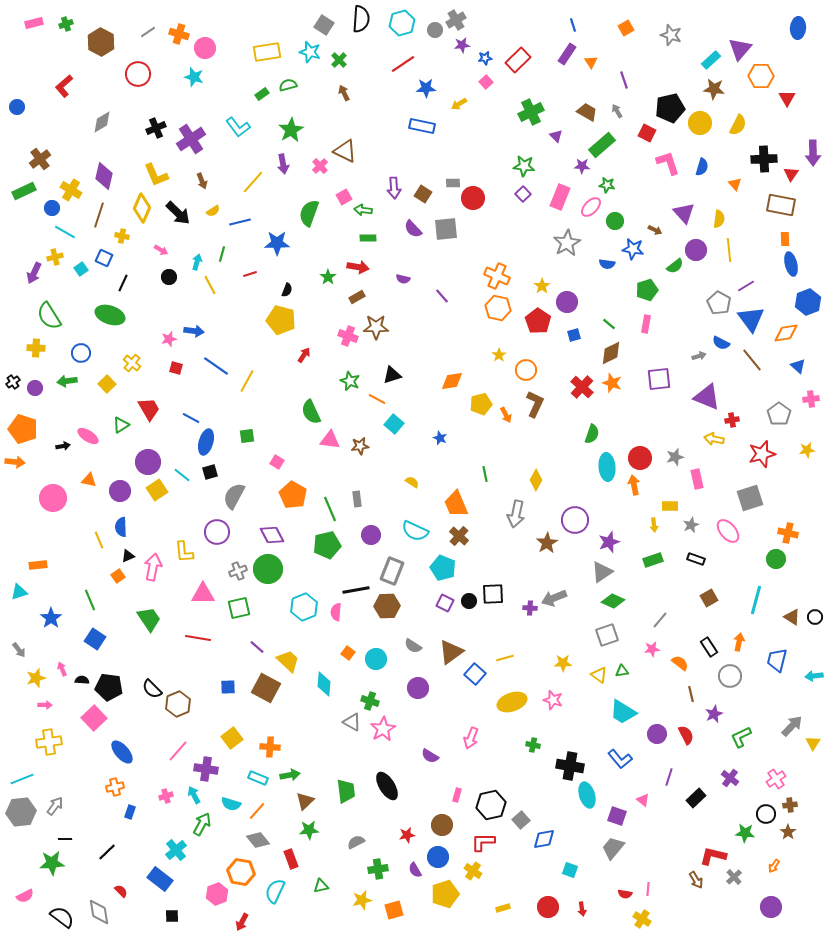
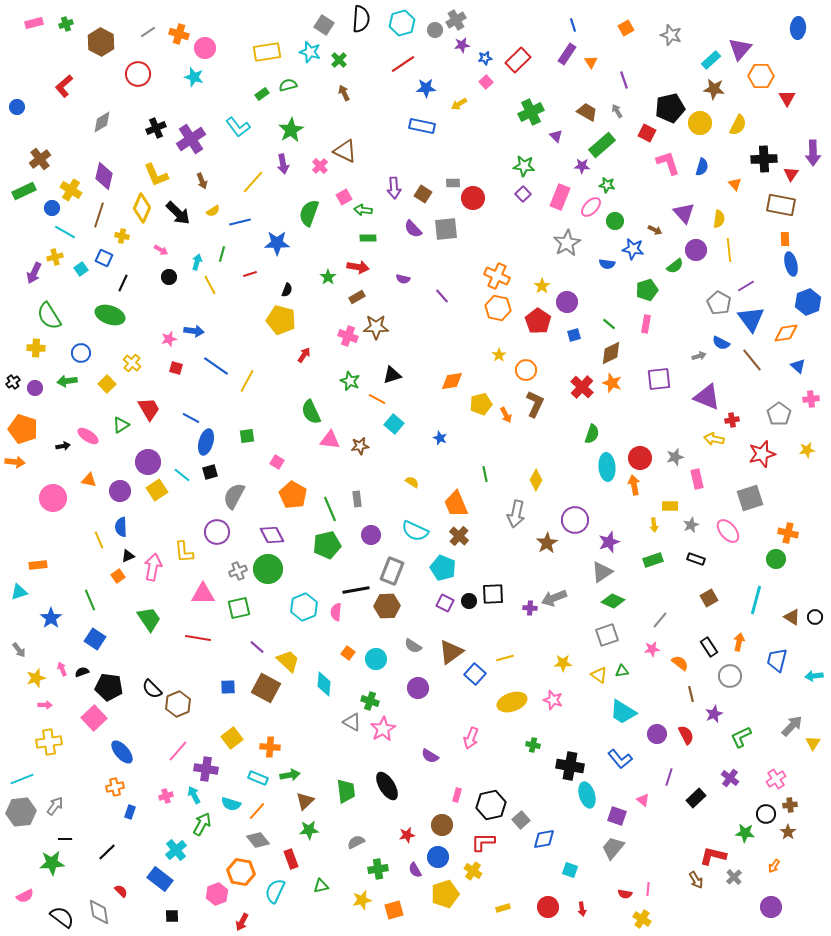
black semicircle at (82, 680): moved 8 px up; rotated 24 degrees counterclockwise
